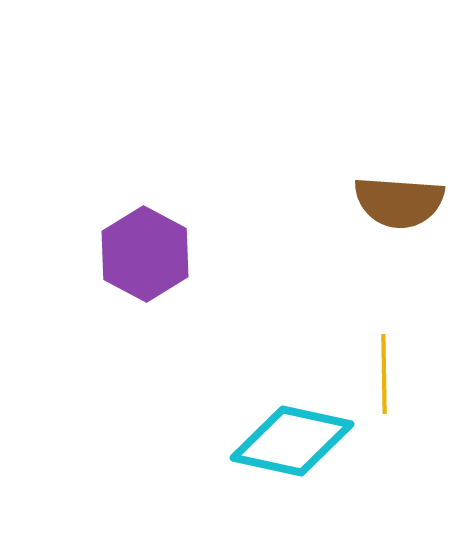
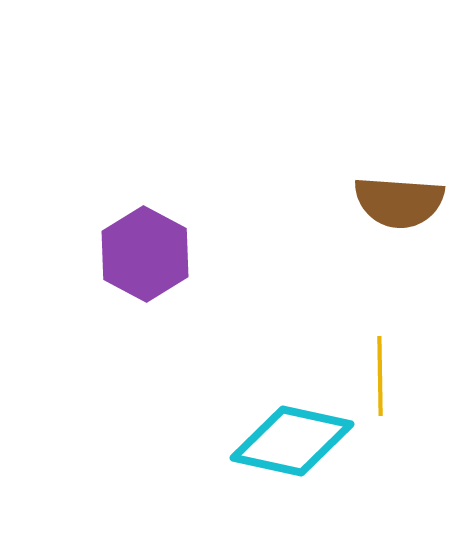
yellow line: moved 4 px left, 2 px down
